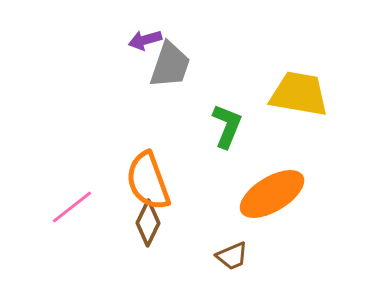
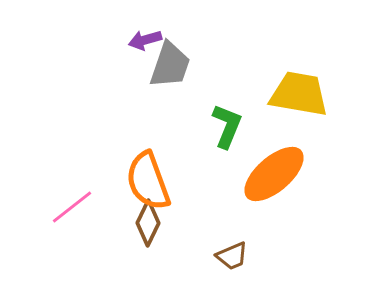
orange ellipse: moved 2 px right, 20 px up; rotated 10 degrees counterclockwise
